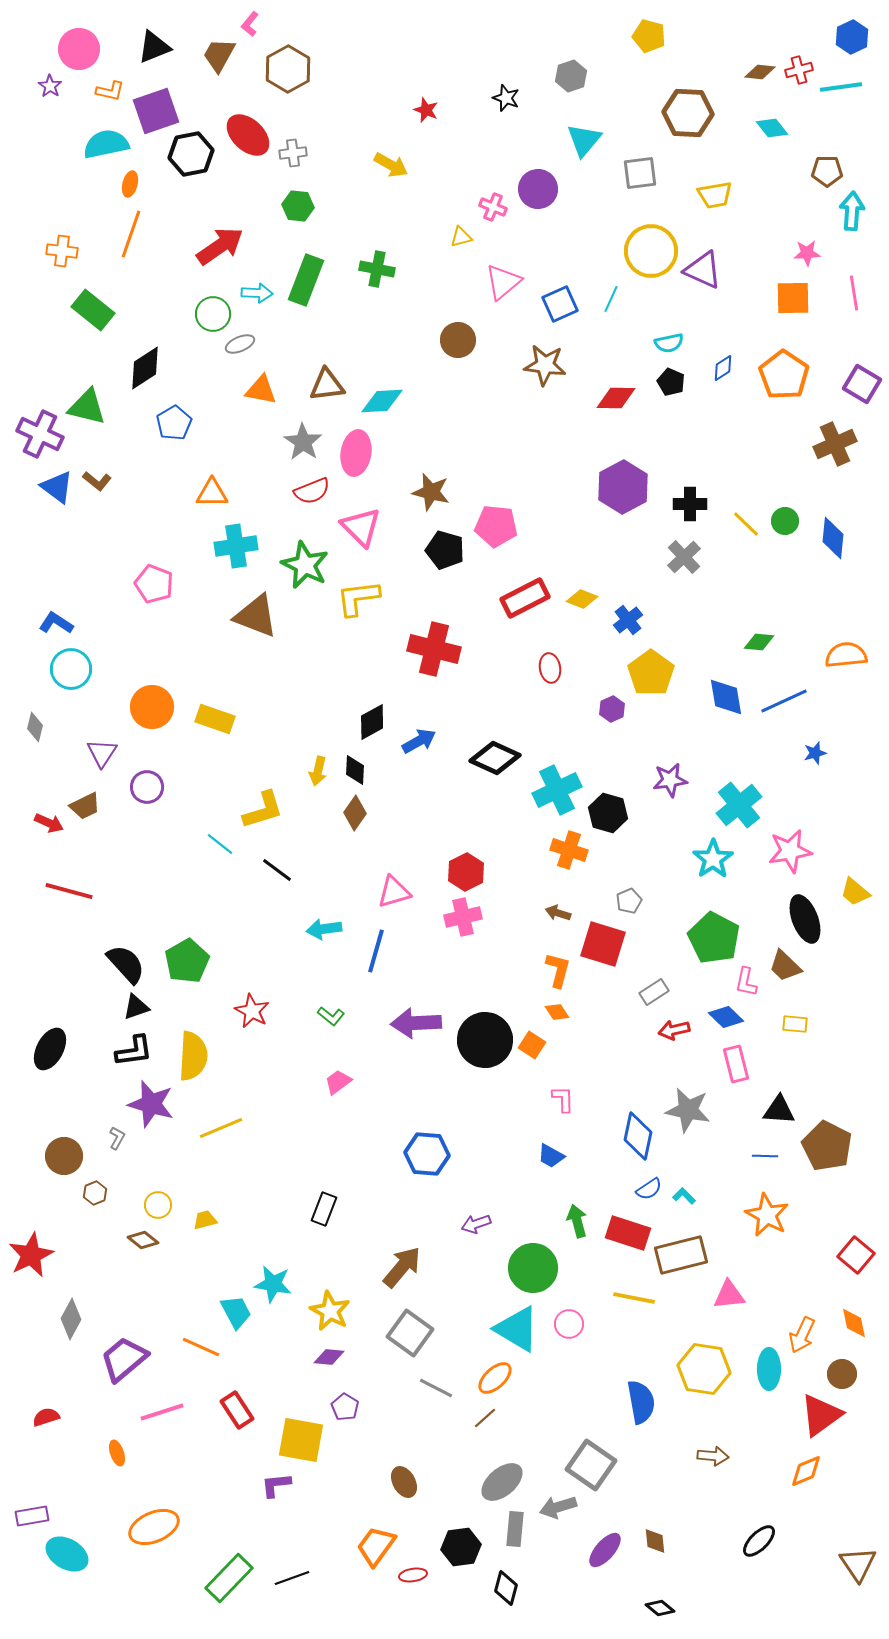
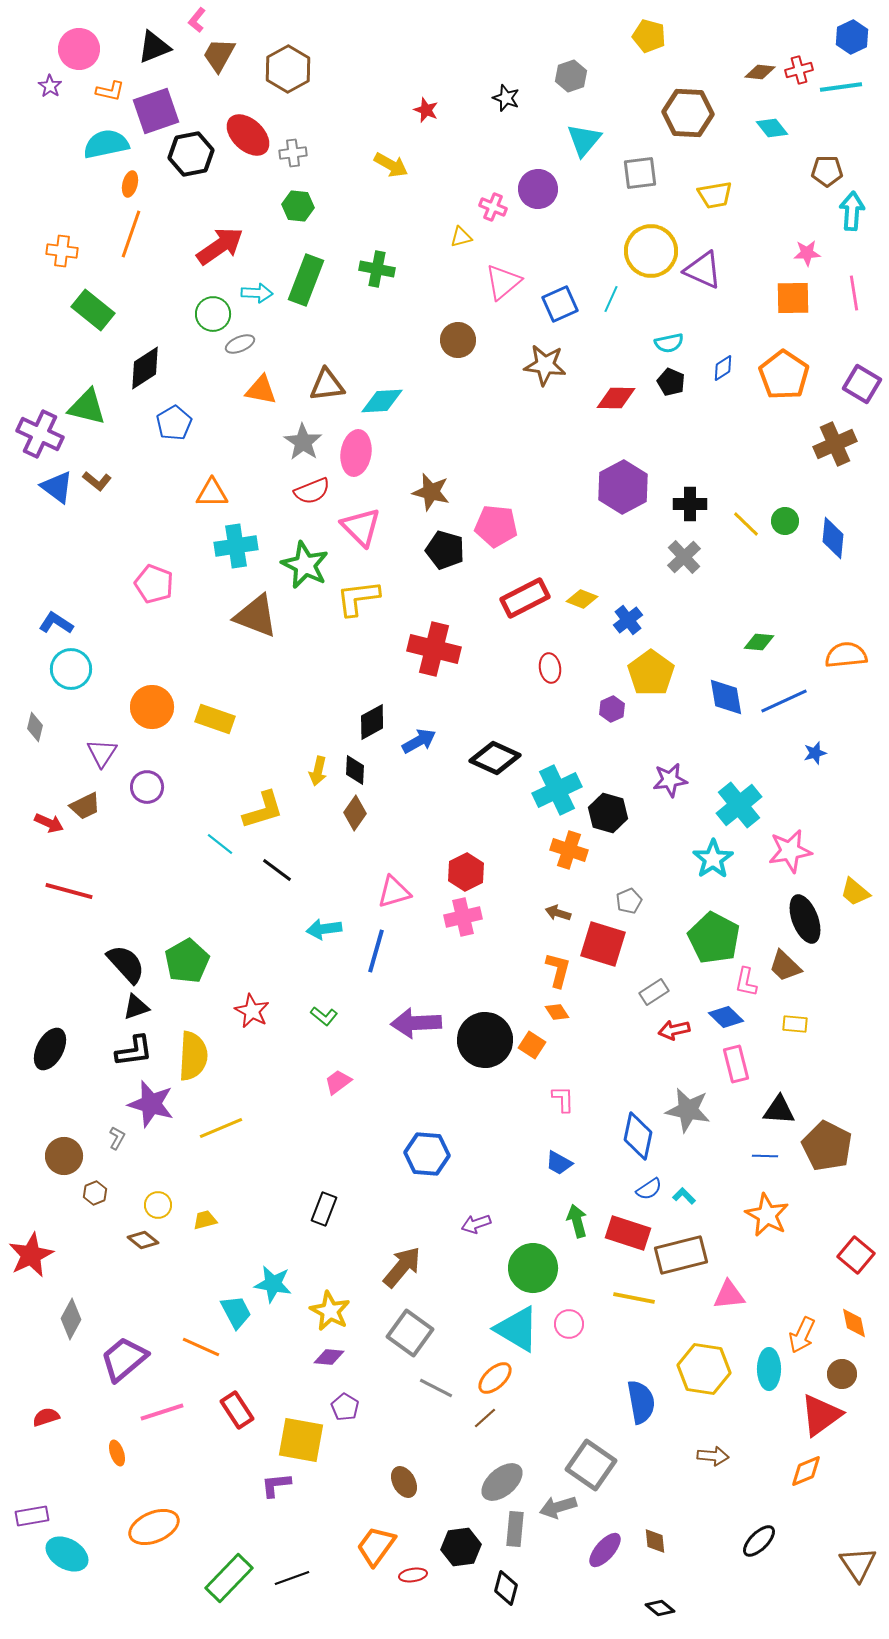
pink L-shape at (250, 24): moved 53 px left, 4 px up
green L-shape at (331, 1016): moved 7 px left
blue trapezoid at (551, 1156): moved 8 px right, 7 px down
